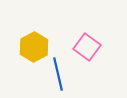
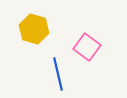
yellow hexagon: moved 18 px up; rotated 16 degrees counterclockwise
